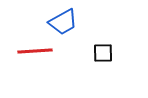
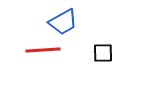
red line: moved 8 px right, 1 px up
